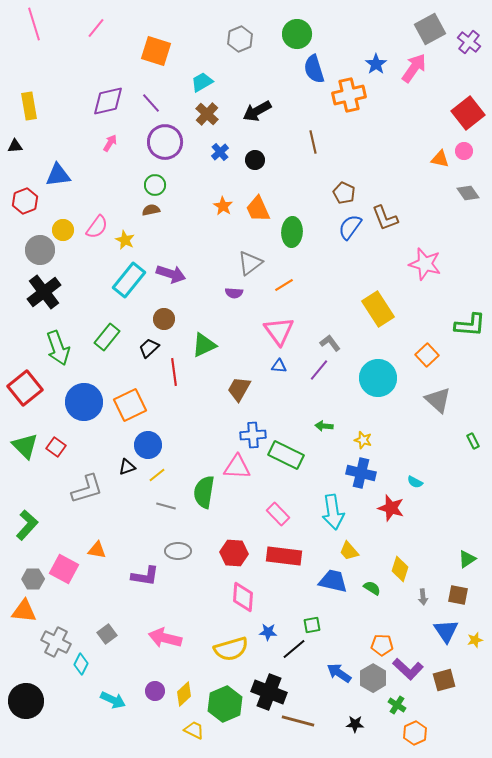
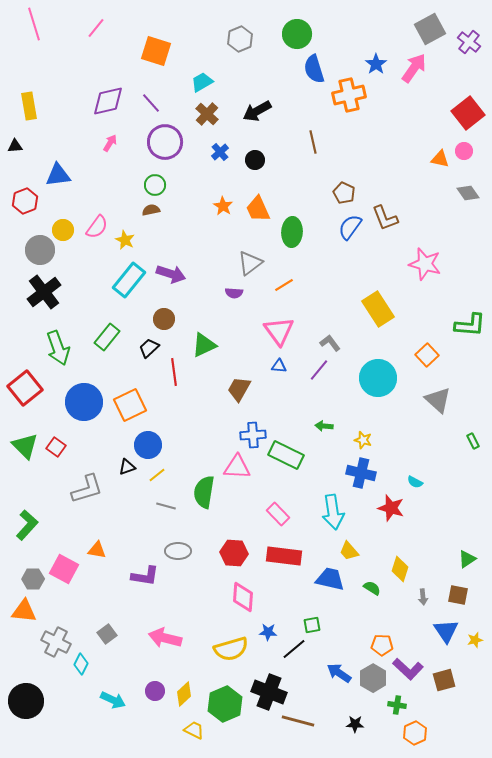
blue trapezoid at (333, 581): moved 3 px left, 2 px up
green cross at (397, 705): rotated 24 degrees counterclockwise
